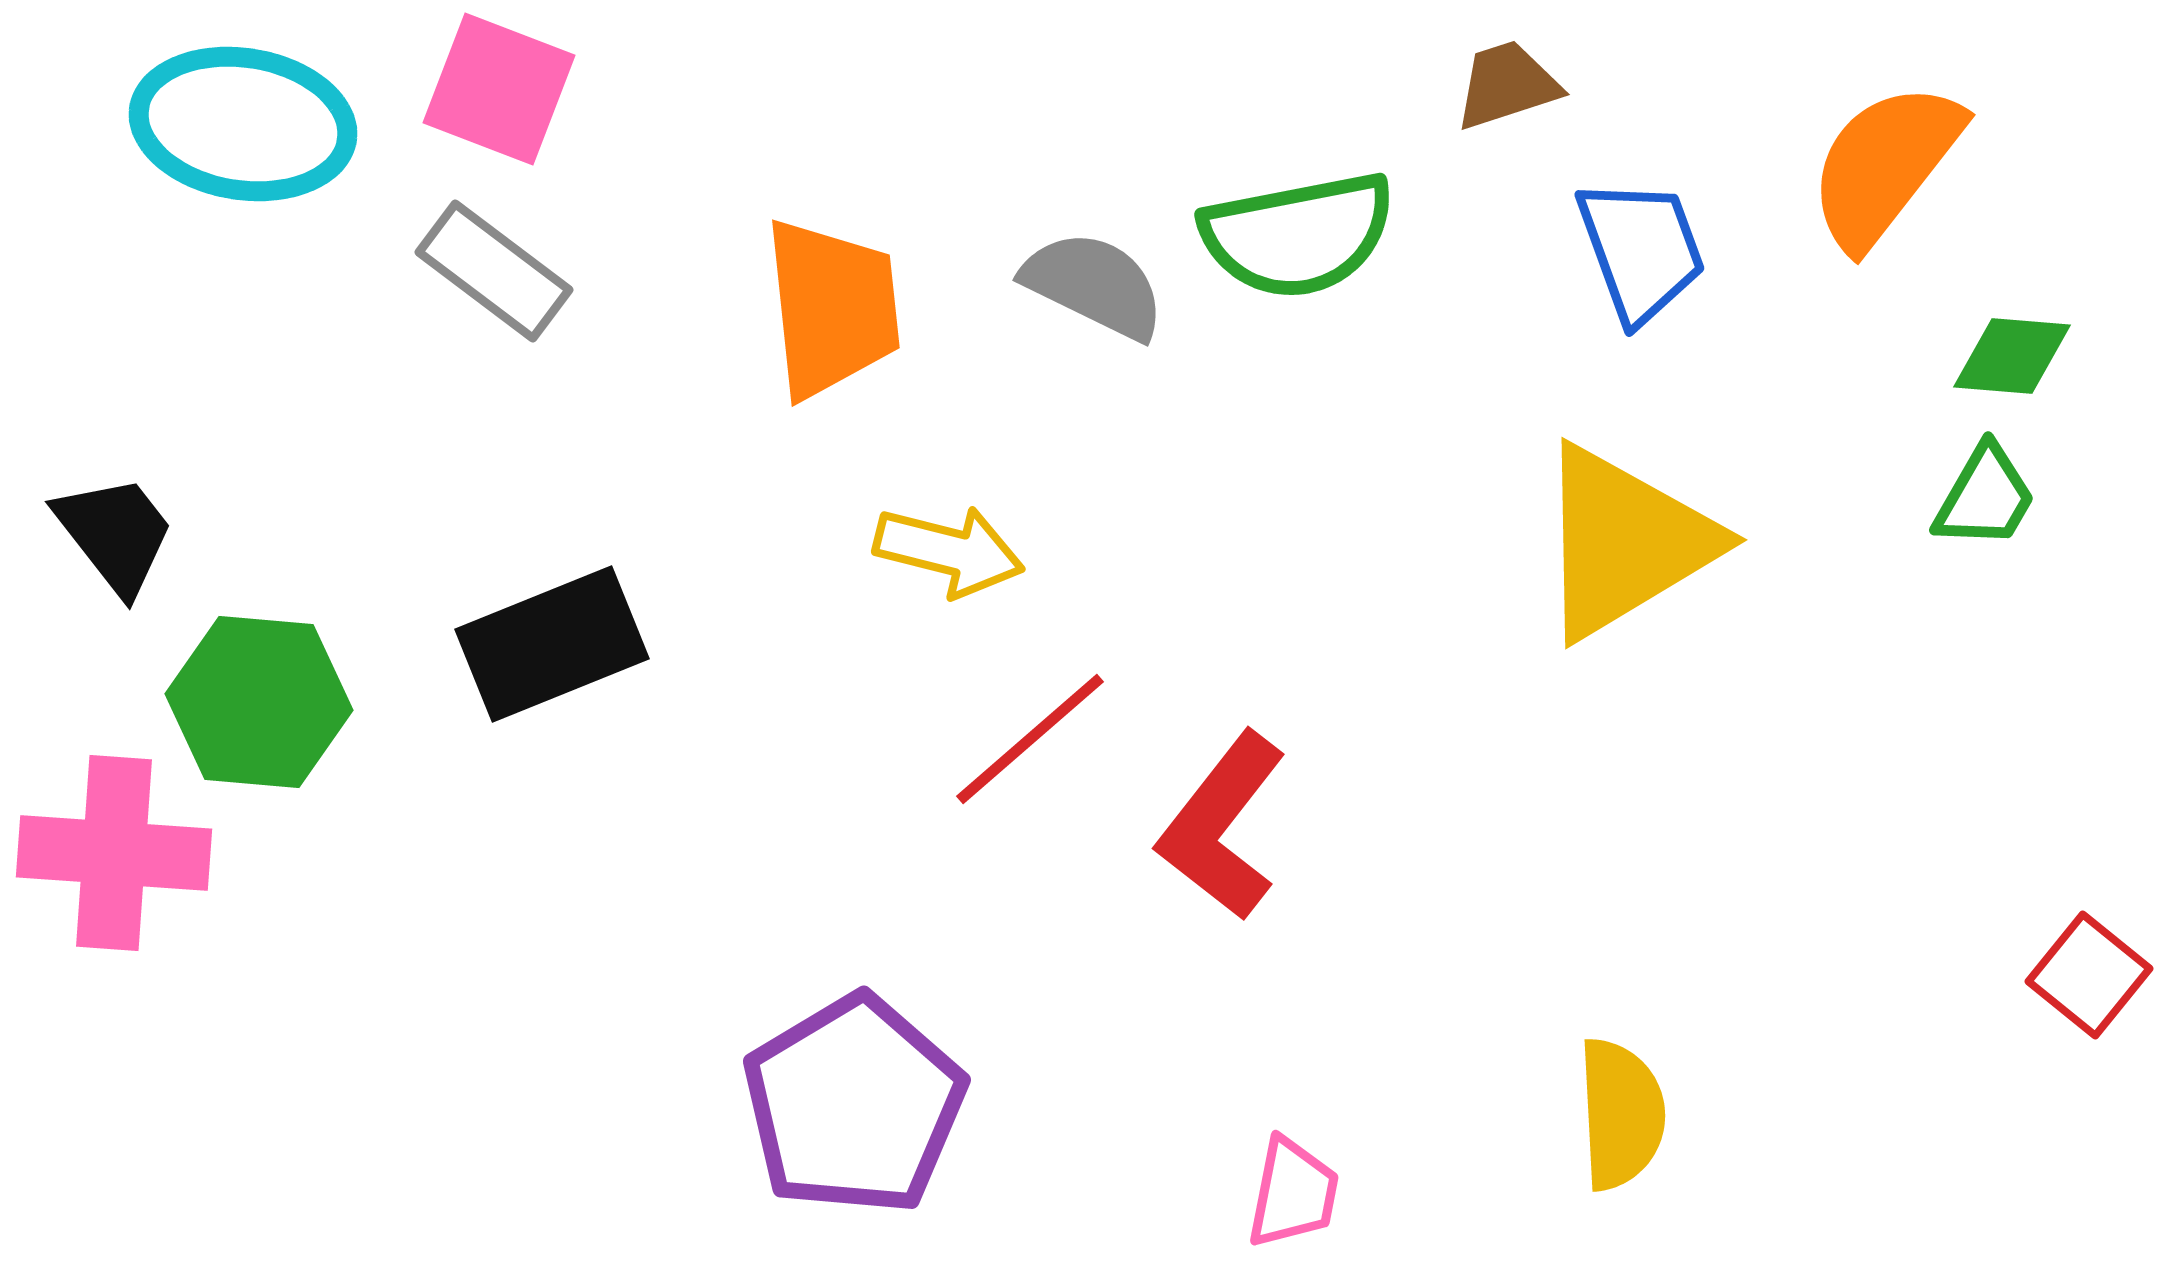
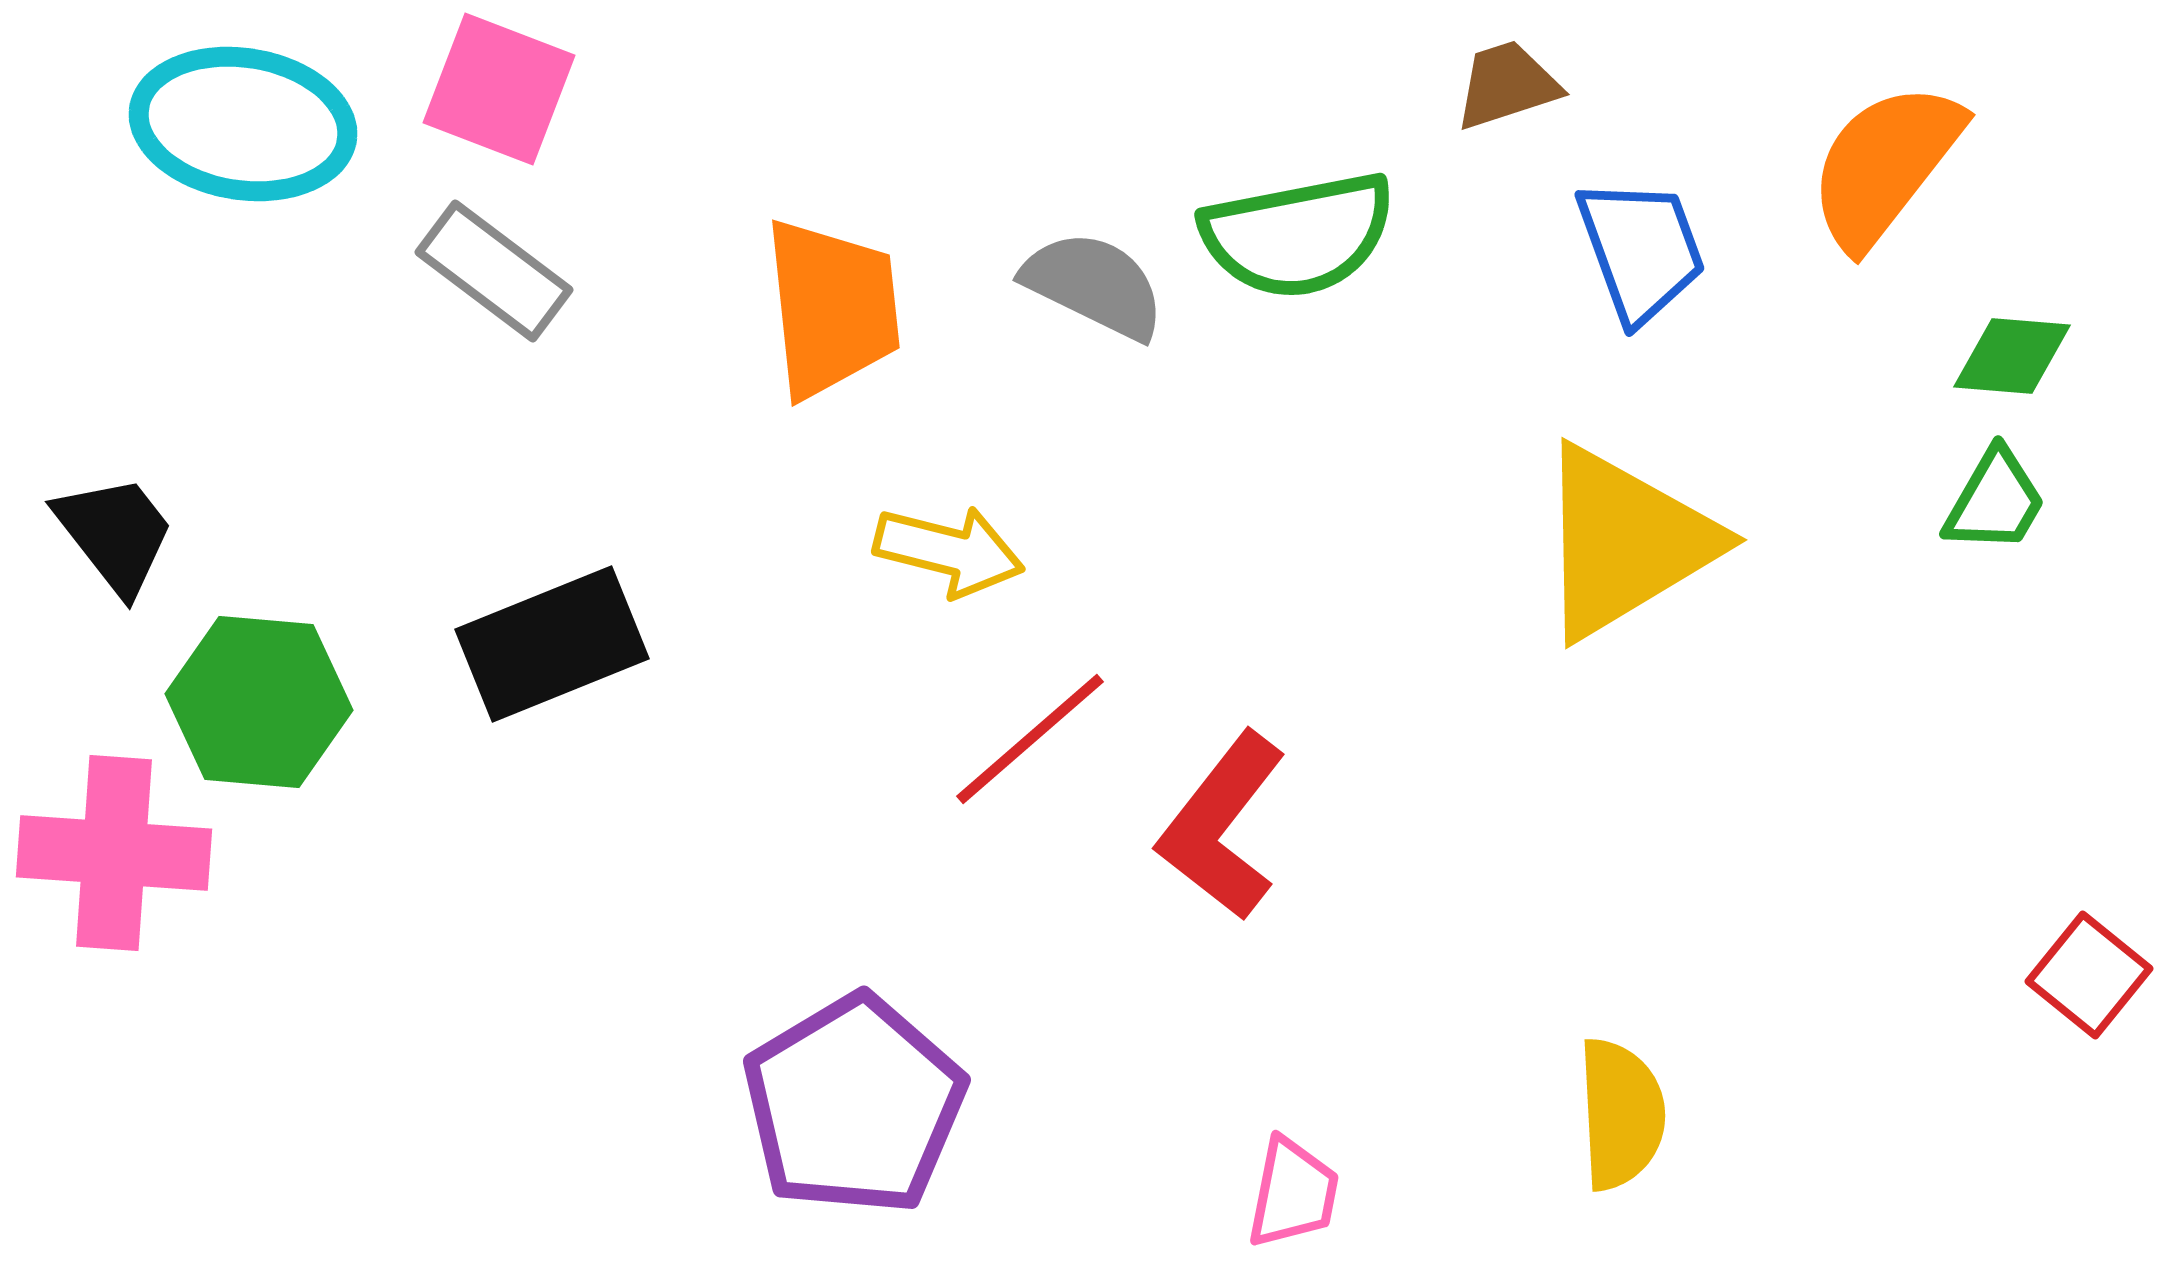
green trapezoid: moved 10 px right, 4 px down
